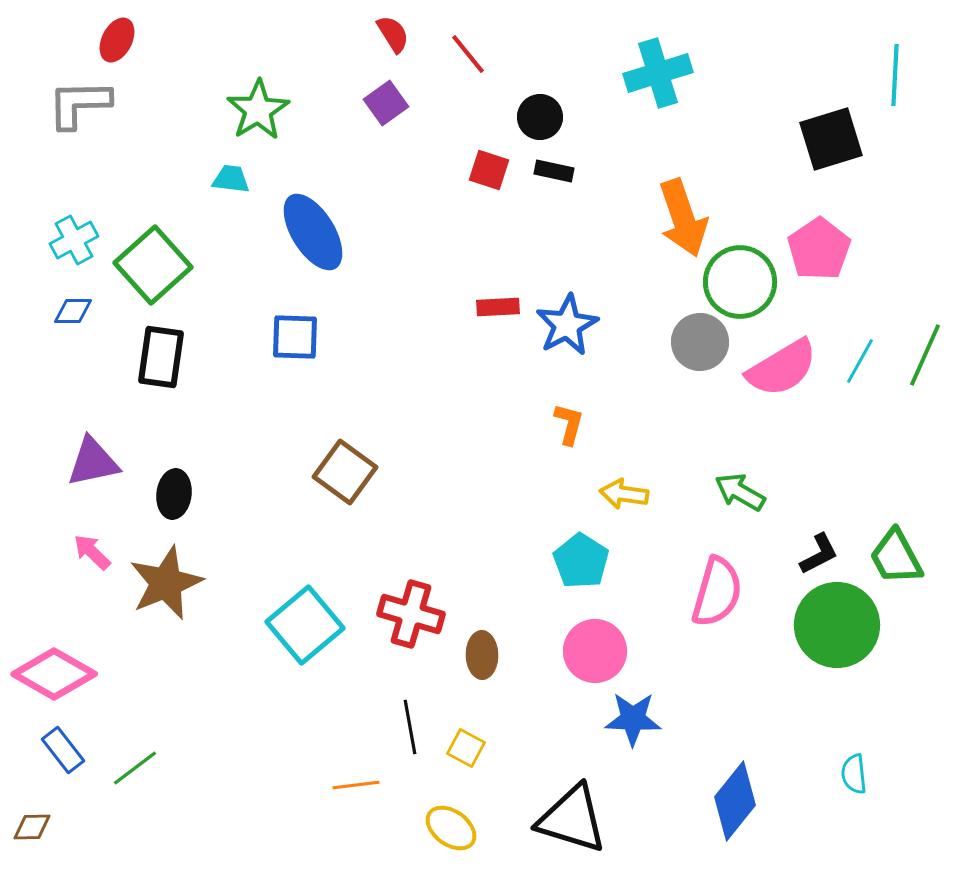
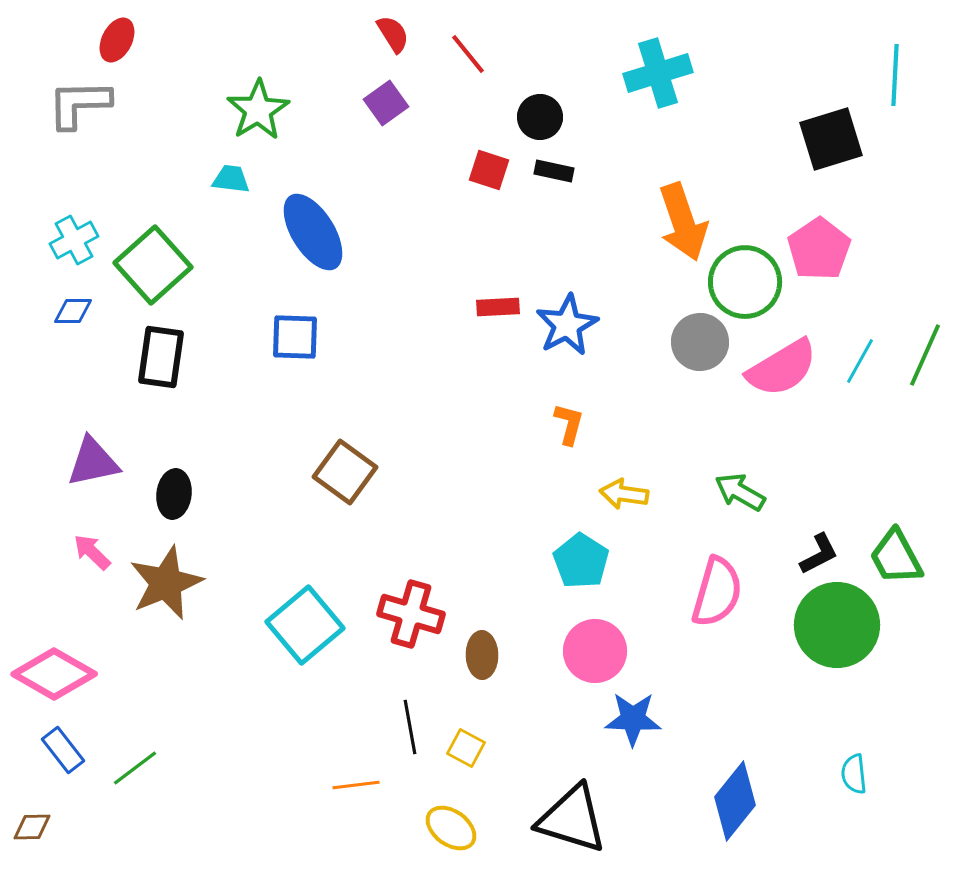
orange arrow at (683, 218): moved 4 px down
green circle at (740, 282): moved 5 px right
